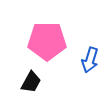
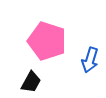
pink pentagon: rotated 18 degrees clockwise
